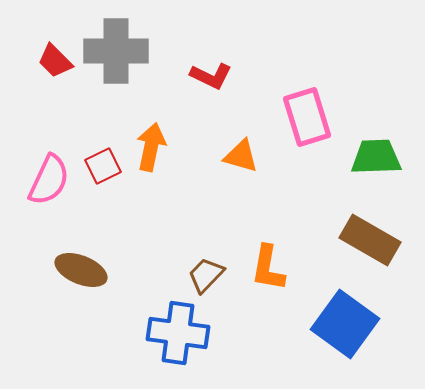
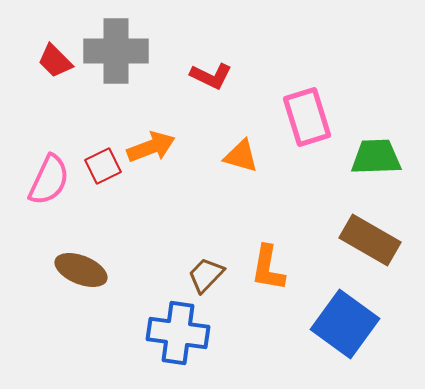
orange arrow: rotated 57 degrees clockwise
